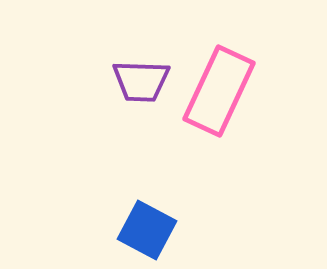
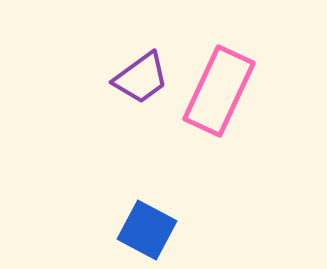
purple trapezoid: moved 3 px up; rotated 38 degrees counterclockwise
